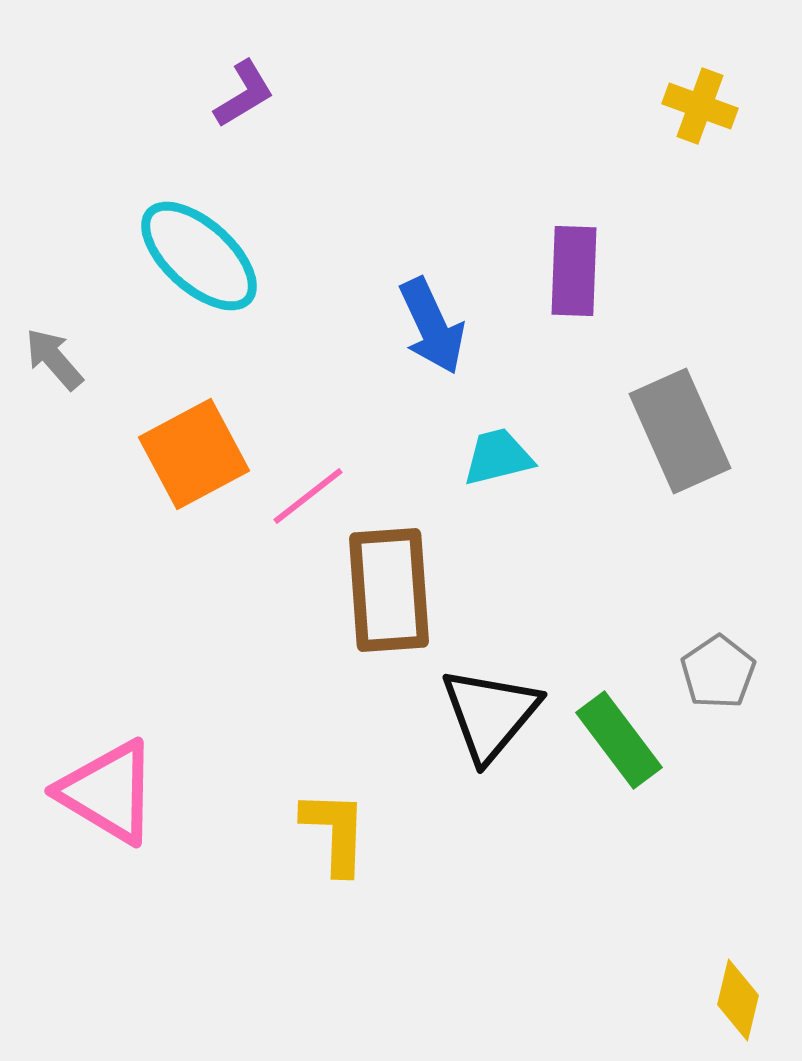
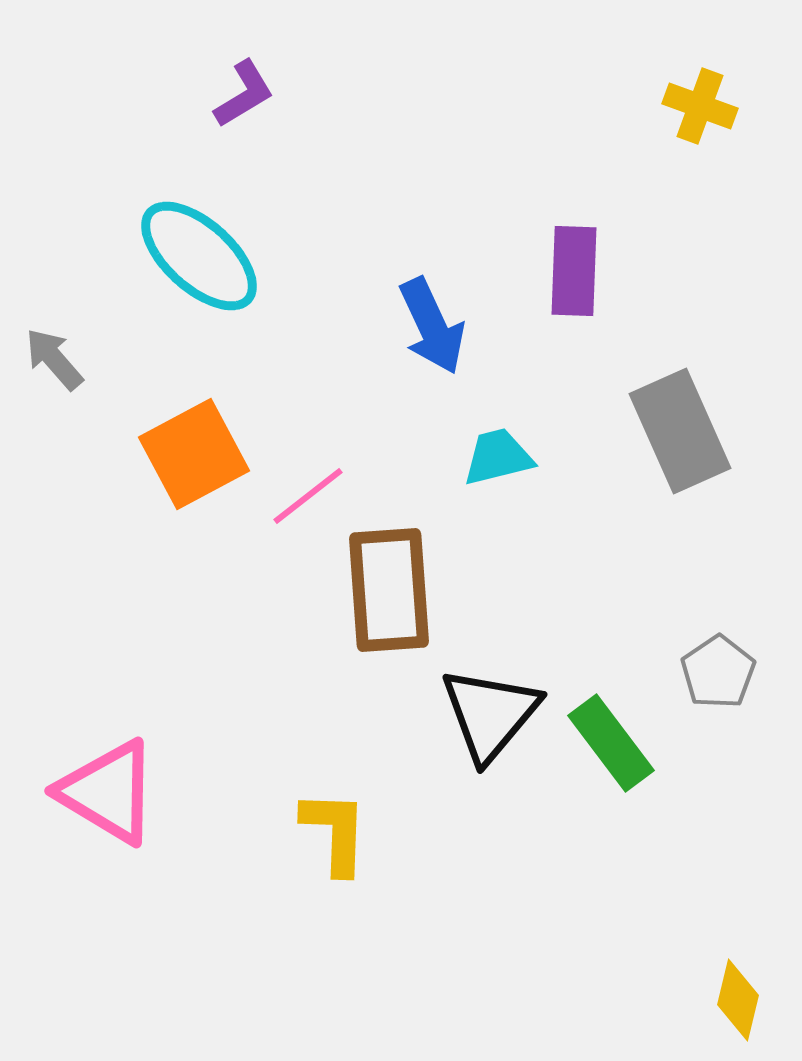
green rectangle: moved 8 px left, 3 px down
